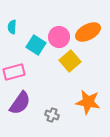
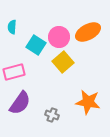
yellow square: moved 7 px left, 1 px down
